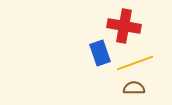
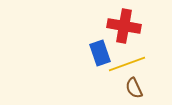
yellow line: moved 8 px left, 1 px down
brown semicircle: rotated 115 degrees counterclockwise
